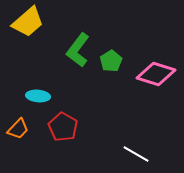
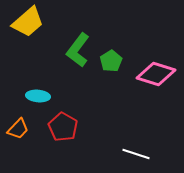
white line: rotated 12 degrees counterclockwise
